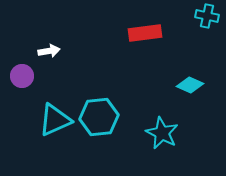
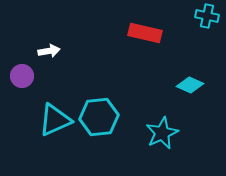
red rectangle: rotated 20 degrees clockwise
cyan star: rotated 20 degrees clockwise
